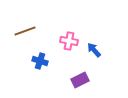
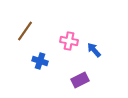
brown line: rotated 35 degrees counterclockwise
